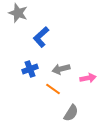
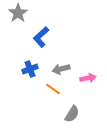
gray star: rotated 18 degrees clockwise
gray semicircle: moved 1 px right, 1 px down
